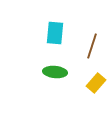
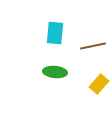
brown line: moved 1 px right; rotated 60 degrees clockwise
yellow rectangle: moved 3 px right, 1 px down
